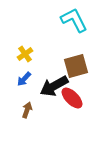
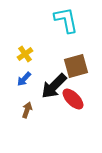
cyan L-shape: moved 8 px left; rotated 16 degrees clockwise
black arrow: rotated 16 degrees counterclockwise
red ellipse: moved 1 px right, 1 px down
